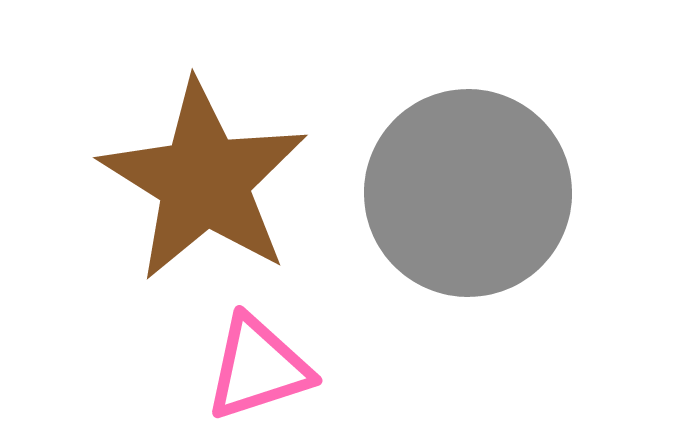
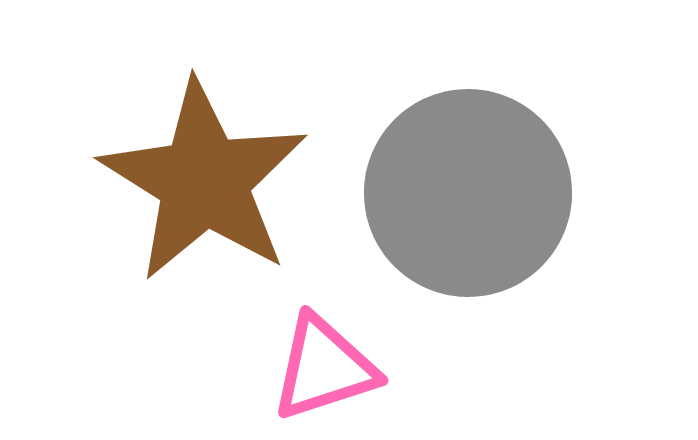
pink triangle: moved 66 px right
